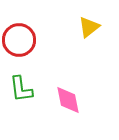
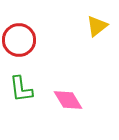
yellow triangle: moved 8 px right, 1 px up
pink diamond: rotated 20 degrees counterclockwise
